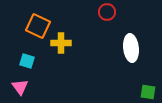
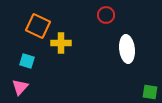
red circle: moved 1 px left, 3 px down
white ellipse: moved 4 px left, 1 px down
pink triangle: rotated 18 degrees clockwise
green square: moved 2 px right
